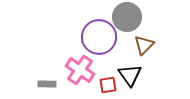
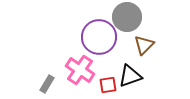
black triangle: moved 1 px down; rotated 45 degrees clockwise
gray rectangle: rotated 60 degrees counterclockwise
